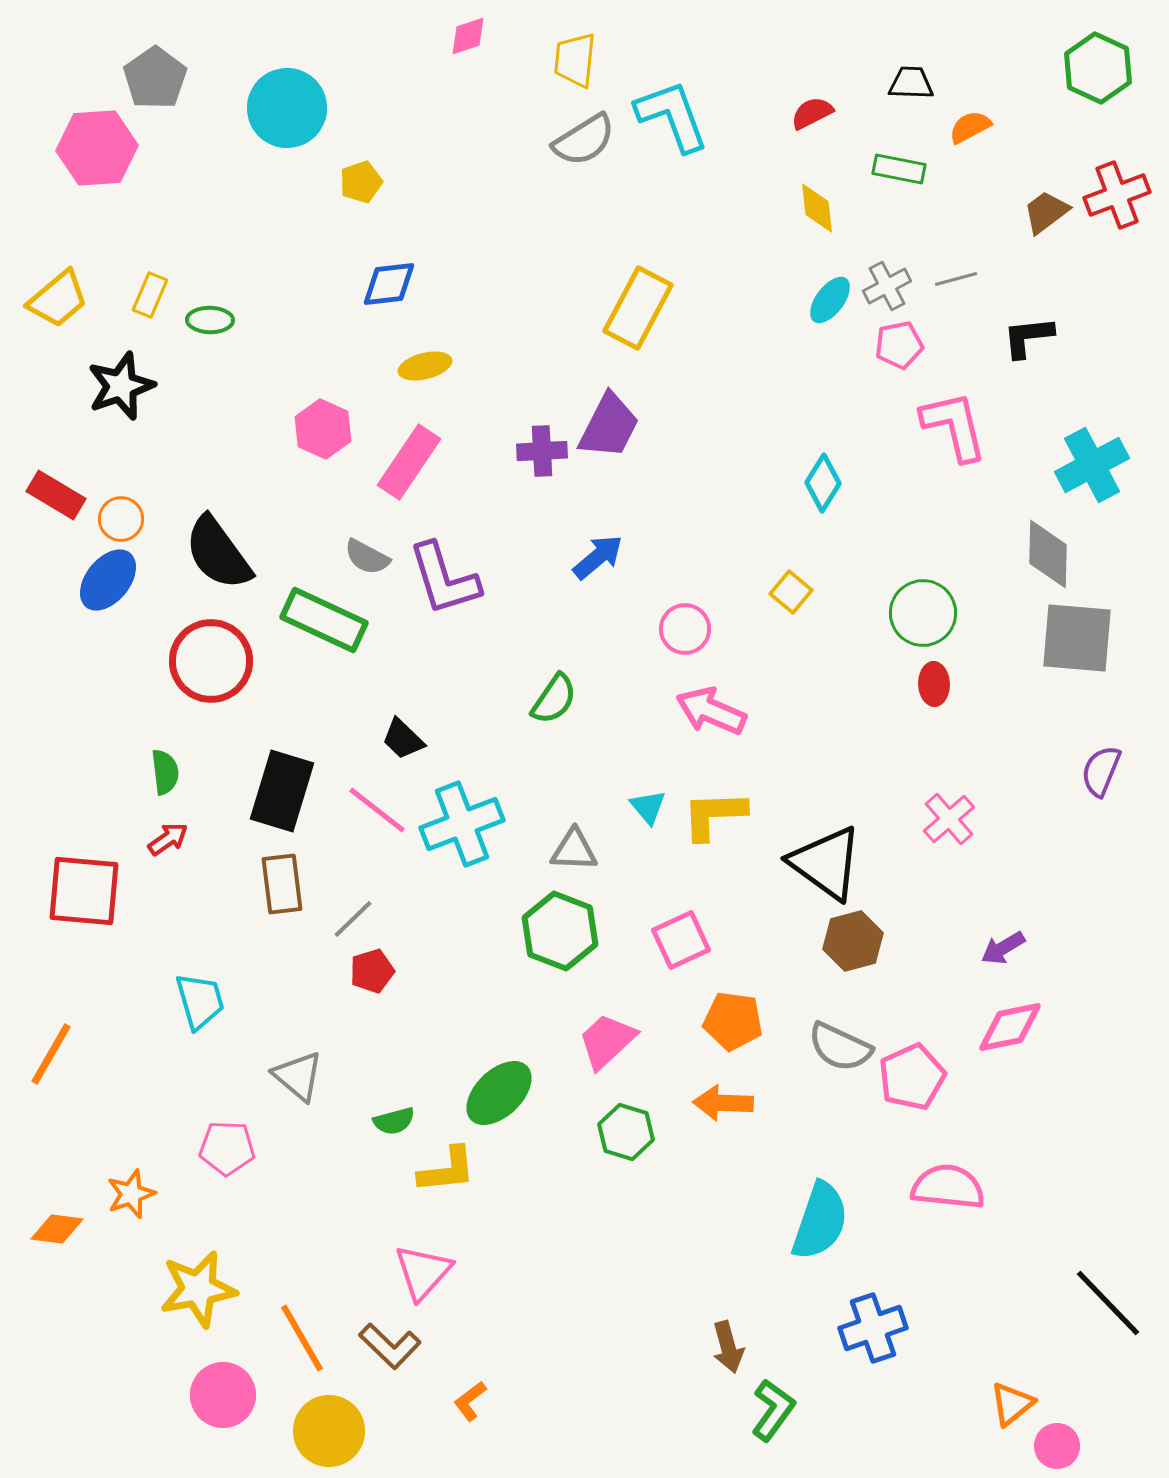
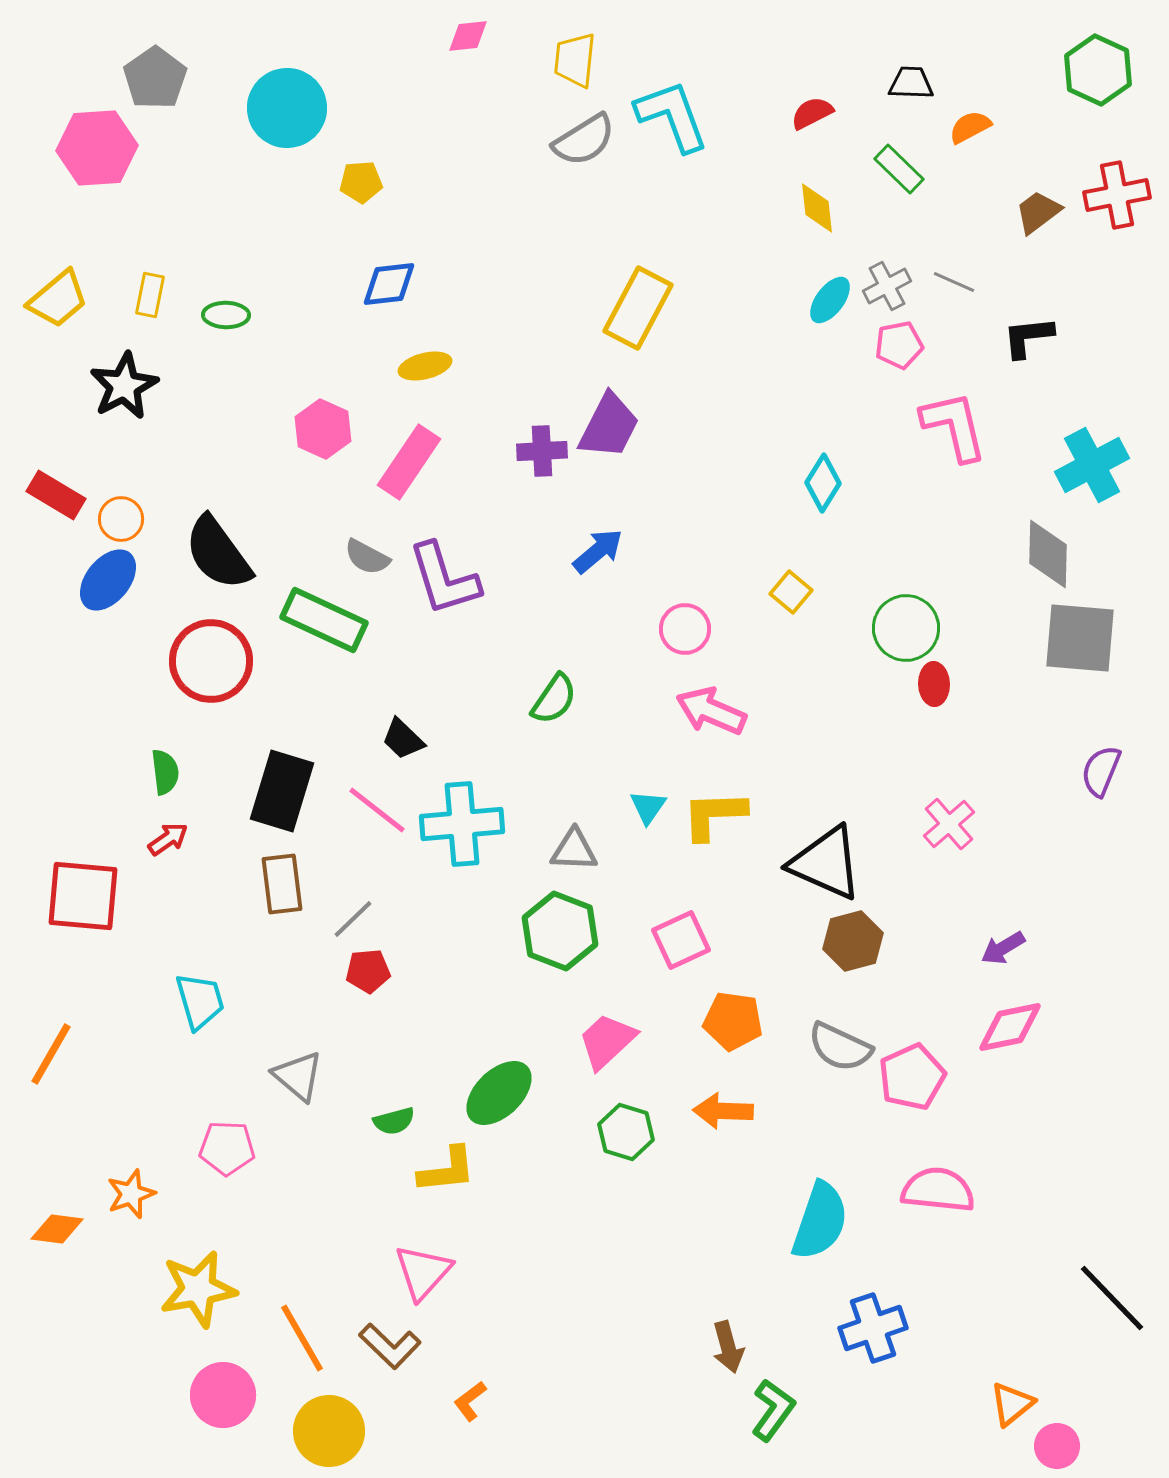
pink diamond at (468, 36): rotated 12 degrees clockwise
green hexagon at (1098, 68): moved 2 px down
green rectangle at (899, 169): rotated 33 degrees clockwise
yellow pentagon at (361, 182): rotated 15 degrees clockwise
red cross at (1117, 195): rotated 10 degrees clockwise
brown trapezoid at (1046, 212): moved 8 px left
gray line at (956, 279): moved 2 px left, 3 px down; rotated 39 degrees clockwise
yellow rectangle at (150, 295): rotated 12 degrees counterclockwise
green ellipse at (210, 320): moved 16 px right, 5 px up
black star at (121, 386): moved 3 px right; rotated 8 degrees counterclockwise
blue arrow at (598, 557): moved 6 px up
green circle at (923, 613): moved 17 px left, 15 px down
gray square at (1077, 638): moved 3 px right
cyan triangle at (648, 807): rotated 15 degrees clockwise
pink cross at (949, 819): moved 5 px down
cyan cross at (462, 824): rotated 16 degrees clockwise
black triangle at (826, 863): rotated 12 degrees counterclockwise
red square at (84, 891): moved 1 px left, 5 px down
red pentagon at (372, 971): moved 4 px left; rotated 12 degrees clockwise
orange arrow at (723, 1103): moved 8 px down
pink semicircle at (948, 1187): moved 10 px left, 3 px down
black line at (1108, 1303): moved 4 px right, 5 px up
